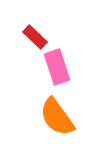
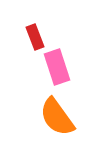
red rectangle: rotated 25 degrees clockwise
